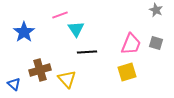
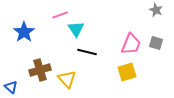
black line: rotated 18 degrees clockwise
blue triangle: moved 3 px left, 3 px down
